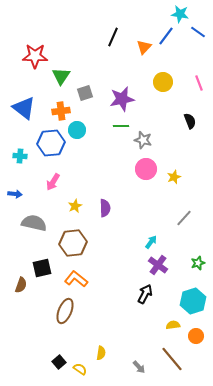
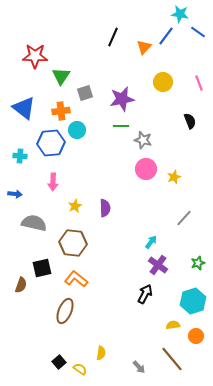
pink arrow at (53, 182): rotated 30 degrees counterclockwise
brown hexagon at (73, 243): rotated 12 degrees clockwise
